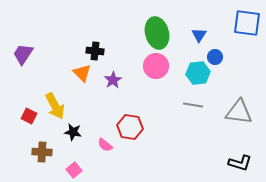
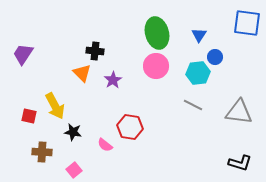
gray line: rotated 18 degrees clockwise
red square: rotated 14 degrees counterclockwise
